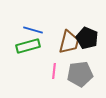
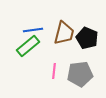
blue line: rotated 24 degrees counterclockwise
brown trapezoid: moved 5 px left, 9 px up
green rectangle: rotated 25 degrees counterclockwise
